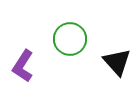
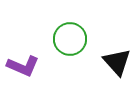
purple L-shape: rotated 100 degrees counterclockwise
